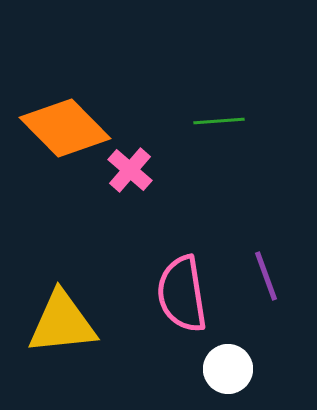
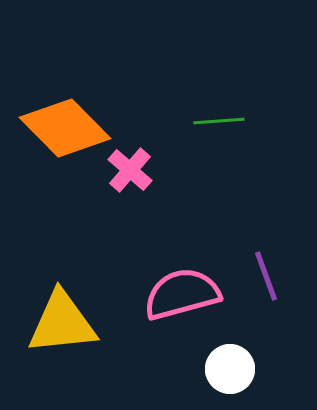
pink semicircle: rotated 84 degrees clockwise
white circle: moved 2 px right
